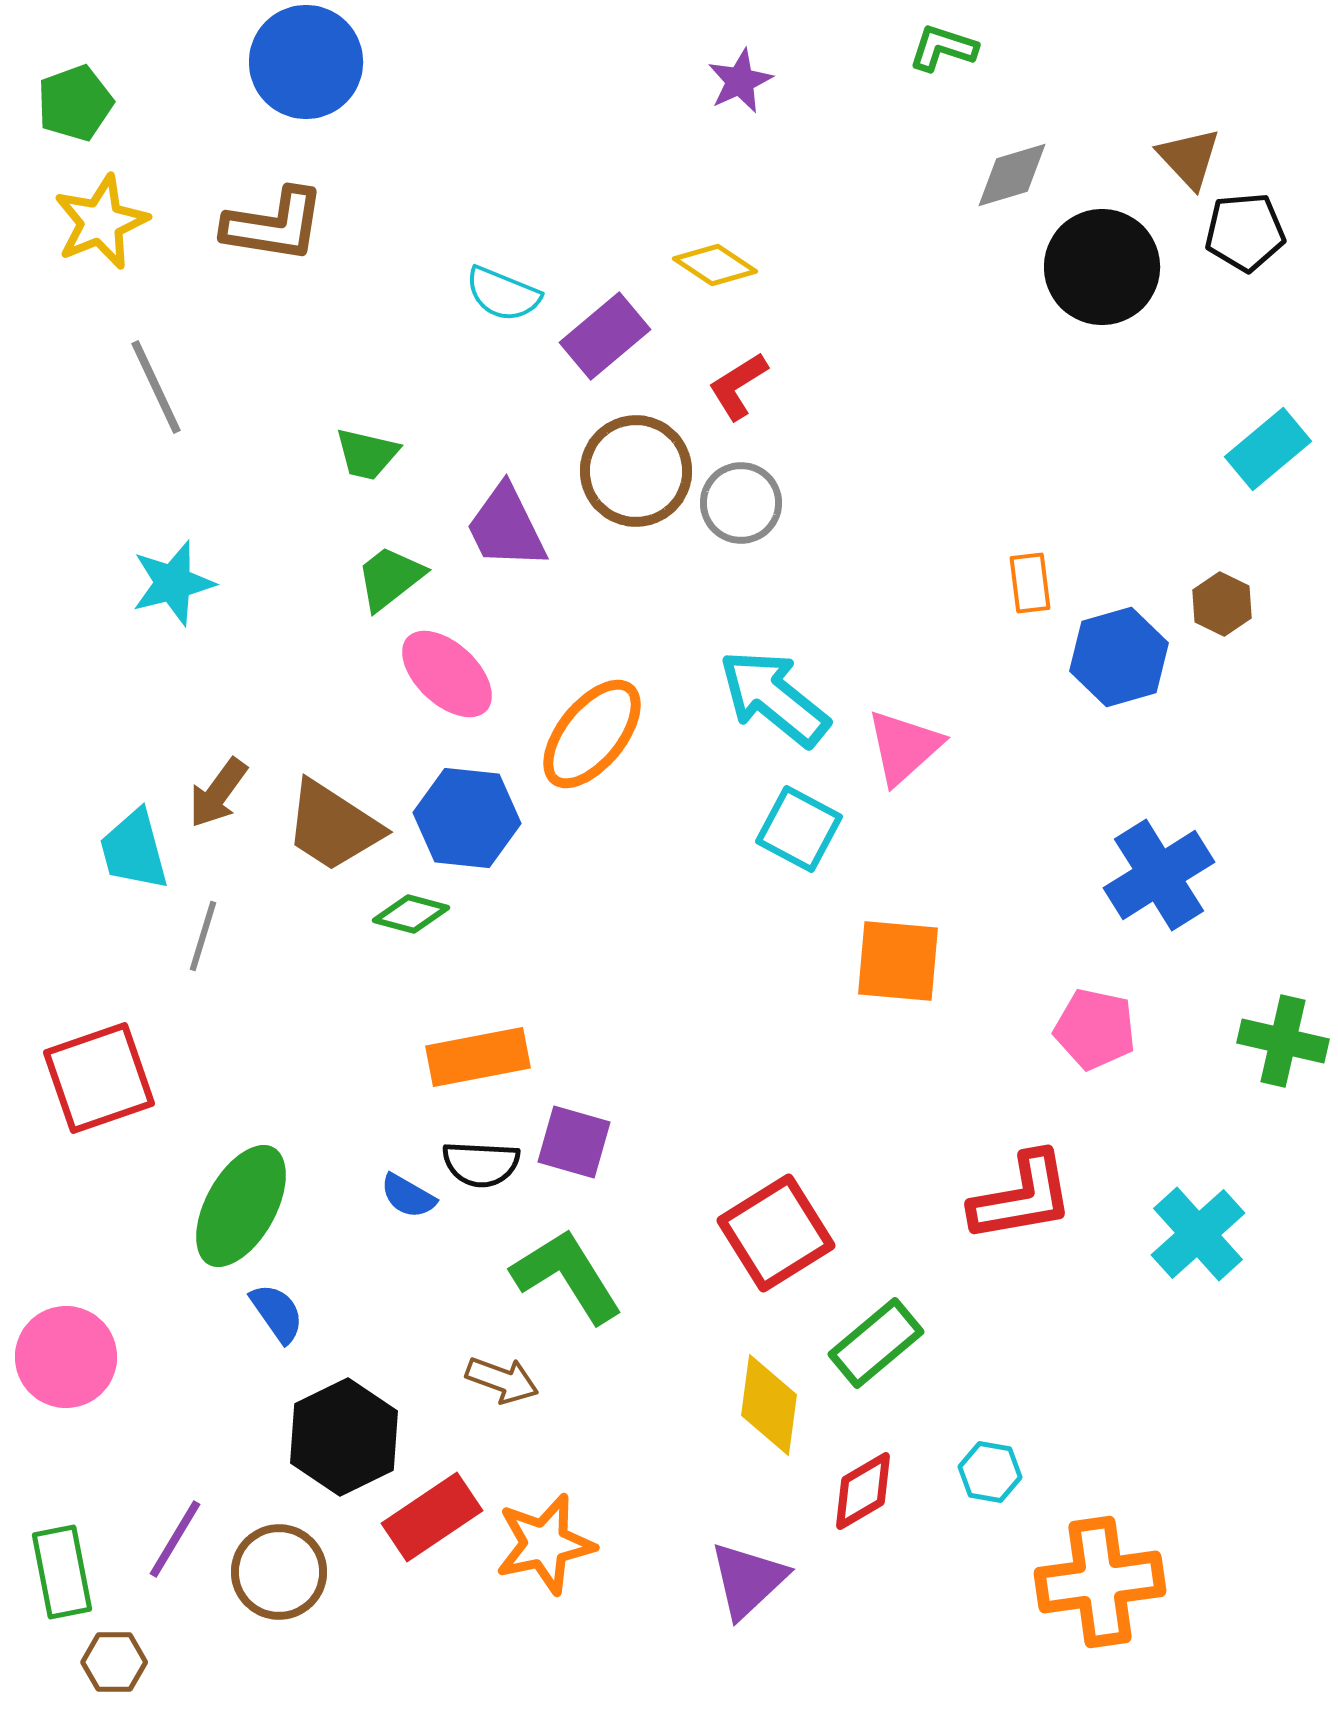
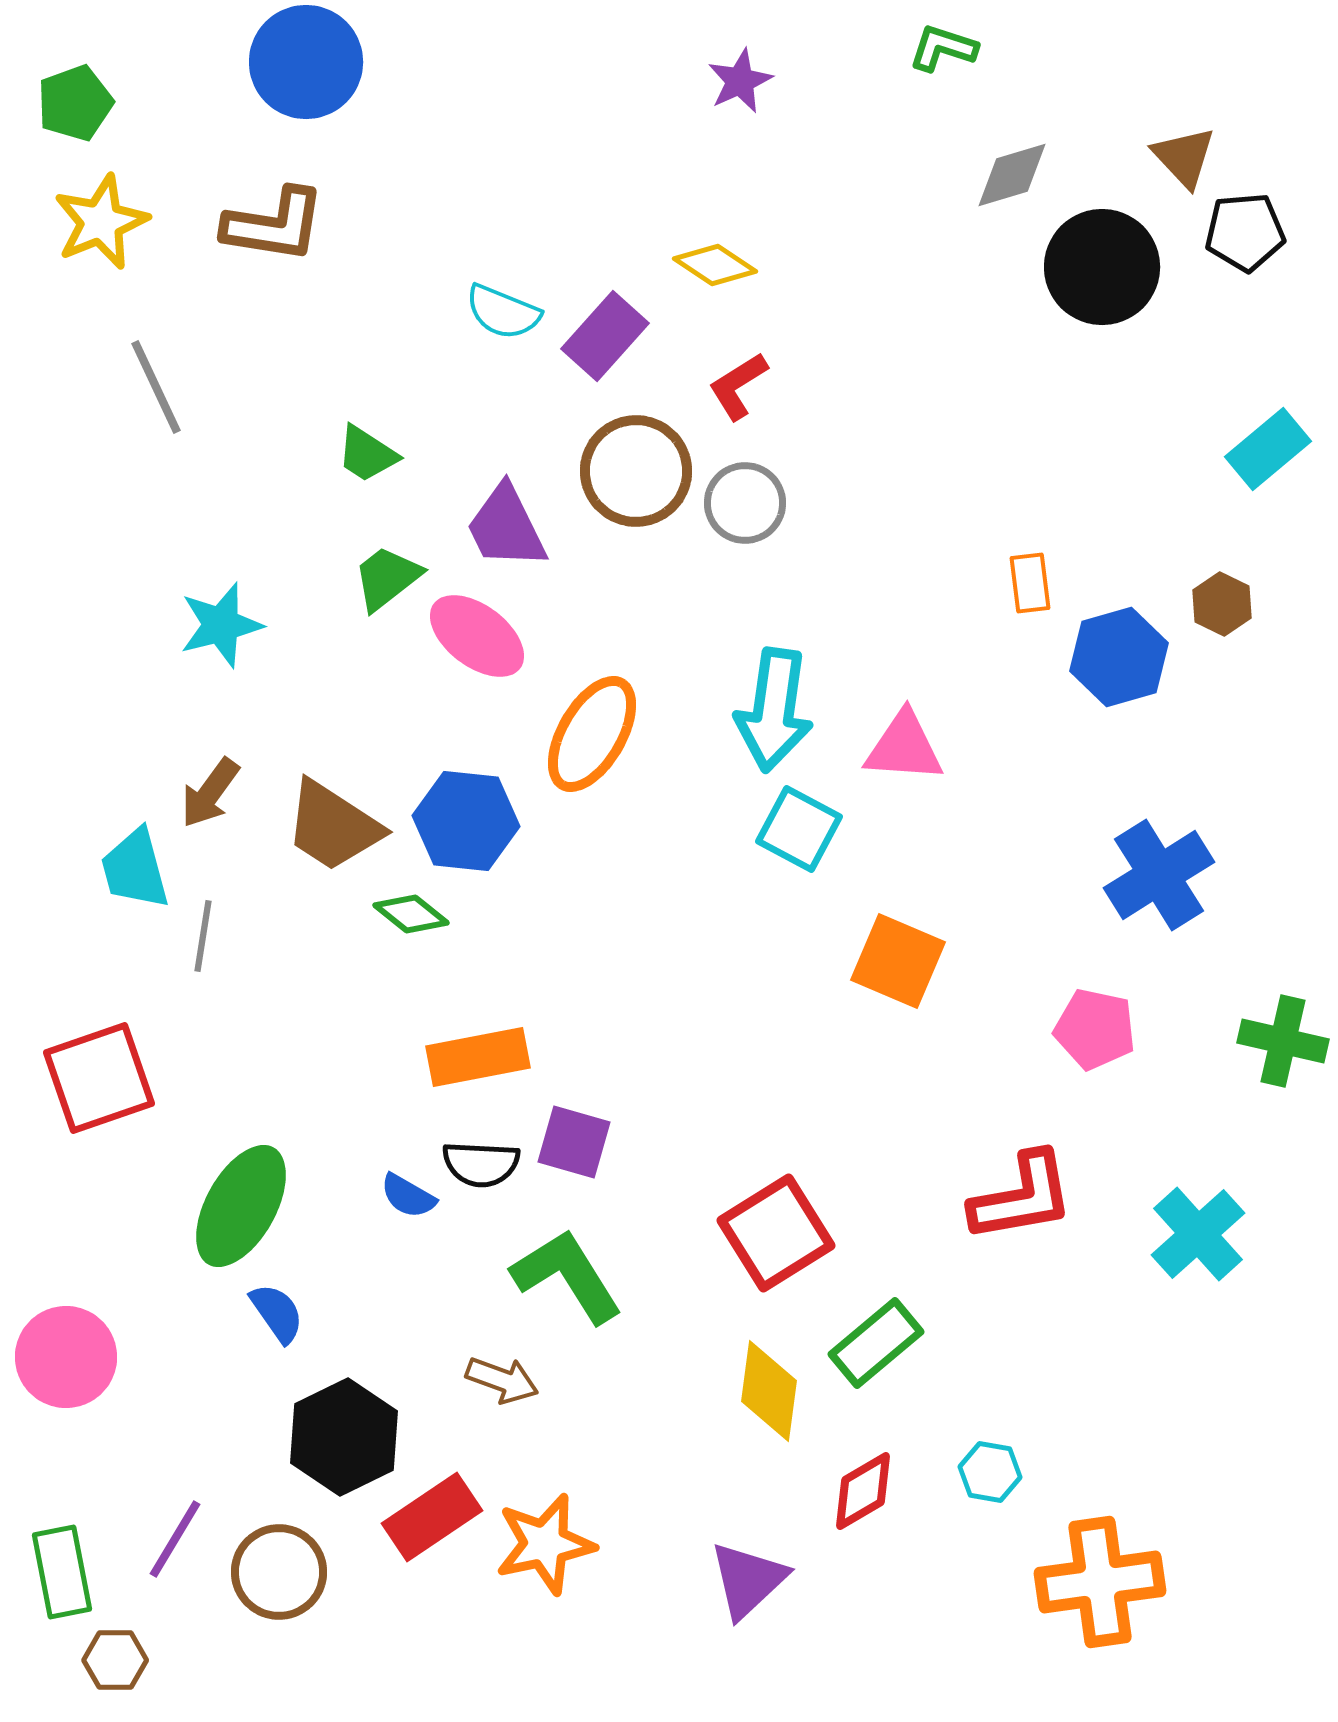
brown triangle at (1189, 158): moved 5 px left, 1 px up
cyan semicircle at (503, 294): moved 18 px down
purple rectangle at (605, 336): rotated 8 degrees counterclockwise
green trapezoid at (367, 454): rotated 20 degrees clockwise
gray circle at (741, 503): moved 4 px right
green trapezoid at (390, 578): moved 3 px left
cyan star at (173, 583): moved 48 px right, 42 px down
pink ellipse at (447, 674): moved 30 px right, 38 px up; rotated 6 degrees counterclockwise
cyan arrow at (774, 698): moved 12 px down; rotated 121 degrees counterclockwise
orange ellipse at (592, 734): rotated 9 degrees counterclockwise
pink triangle at (904, 747): rotated 46 degrees clockwise
brown arrow at (218, 793): moved 8 px left
blue hexagon at (467, 818): moved 1 px left, 3 px down
cyan trapezoid at (134, 850): moved 1 px right, 19 px down
green diamond at (411, 914): rotated 24 degrees clockwise
gray line at (203, 936): rotated 8 degrees counterclockwise
orange square at (898, 961): rotated 18 degrees clockwise
yellow diamond at (769, 1405): moved 14 px up
brown hexagon at (114, 1662): moved 1 px right, 2 px up
